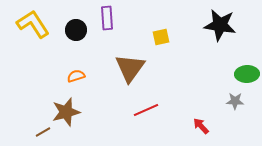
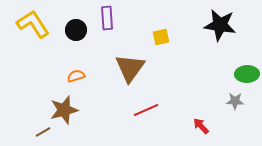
brown star: moved 2 px left, 2 px up
